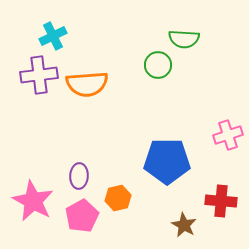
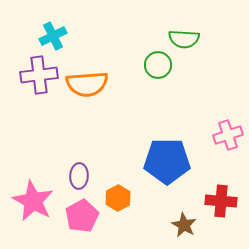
orange hexagon: rotated 15 degrees counterclockwise
